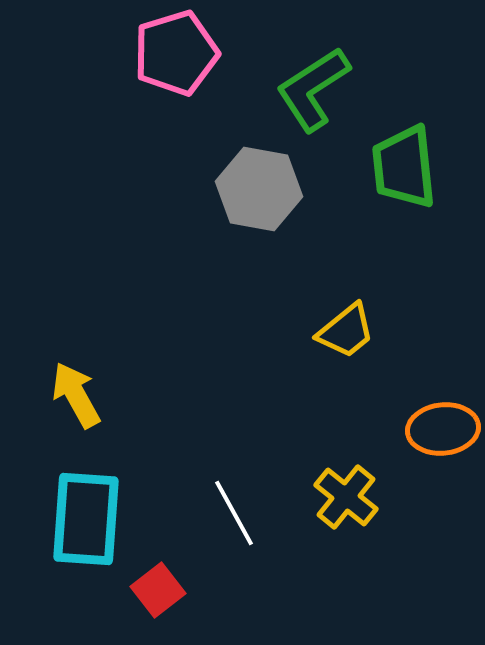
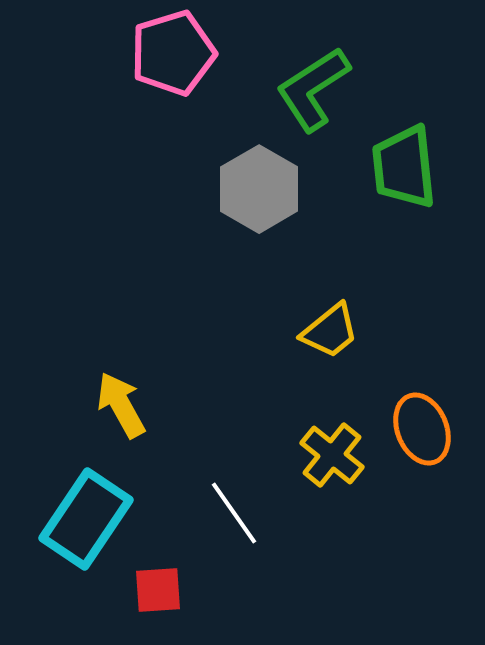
pink pentagon: moved 3 px left
gray hexagon: rotated 20 degrees clockwise
yellow trapezoid: moved 16 px left
yellow arrow: moved 45 px right, 10 px down
orange ellipse: moved 21 px left; rotated 74 degrees clockwise
yellow cross: moved 14 px left, 42 px up
white line: rotated 6 degrees counterclockwise
cyan rectangle: rotated 30 degrees clockwise
red square: rotated 34 degrees clockwise
